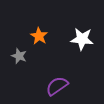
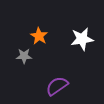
white star: rotated 15 degrees counterclockwise
gray star: moved 5 px right; rotated 21 degrees counterclockwise
